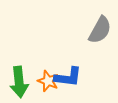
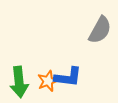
orange star: rotated 30 degrees clockwise
